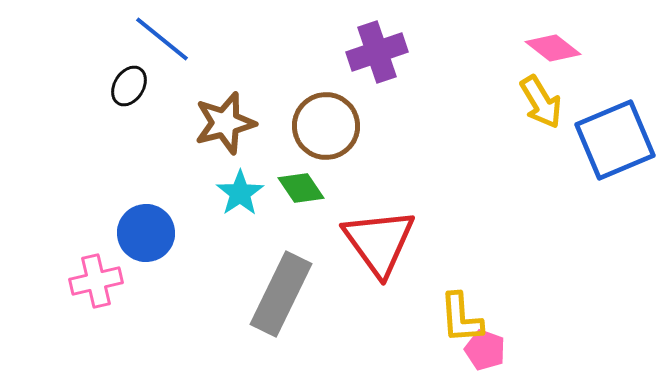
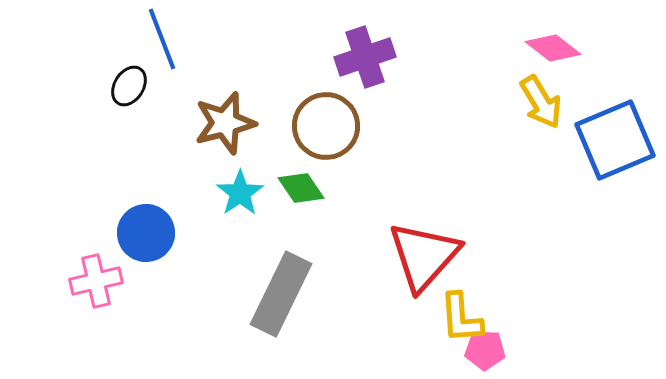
blue line: rotated 30 degrees clockwise
purple cross: moved 12 px left, 5 px down
red triangle: moved 45 px right, 14 px down; rotated 18 degrees clockwise
pink pentagon: rotated 18 degrees counterclockwise
